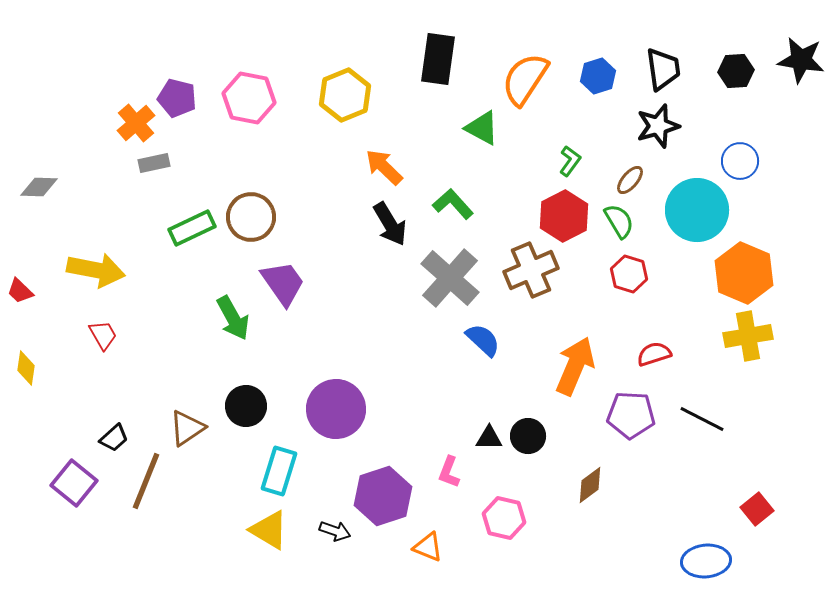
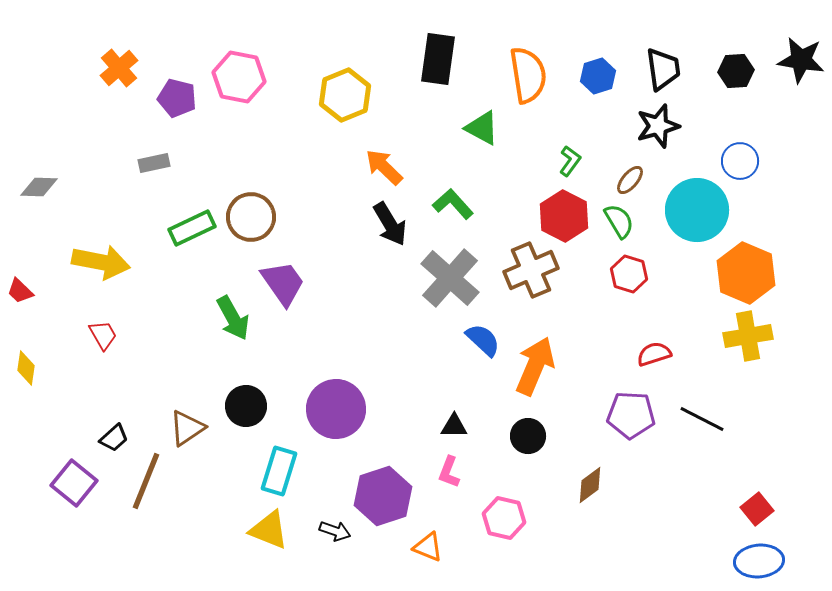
orange semicircle at (525, 79): moved 3 px right, 4 px up; rotated 138 degrees clockwise
pink hexagon at (249, 98): moved 10 px left, 21 px up
orange cross at (136, 123): moved 17 px left, 55 px up
red hexagon at (564, 216): rotated 6 degrees counterclockwise
yellow arrow at (96, 270): moved 5 px right, 8 px up
orange hexagon at (744, 273): moved 2 px right
orange arrow at (575, 366): moved 40 px left
black triangle at (489, 438): moved 35 px left, 12 px up
yellow triangle at (269, 530): rotated 9 degrees counterclockwise
blue ellipse at (706, 561): moved 53 px right
